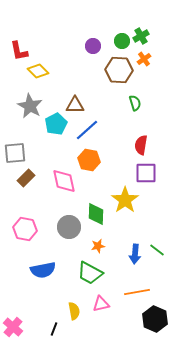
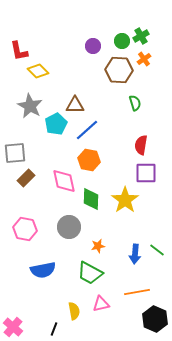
green diamond: moved 5 px left, 15 px up
